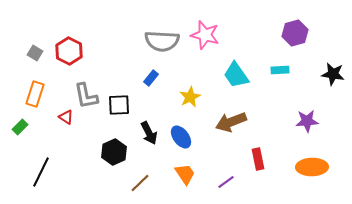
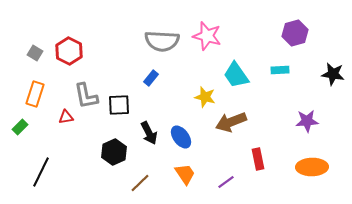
pink star: moved 2 px right, 1 px down
yellow star: moved 15 px right; rotated 30 degrees counterclockwise
red triangle: rotated 42 degrees counterclockwise
